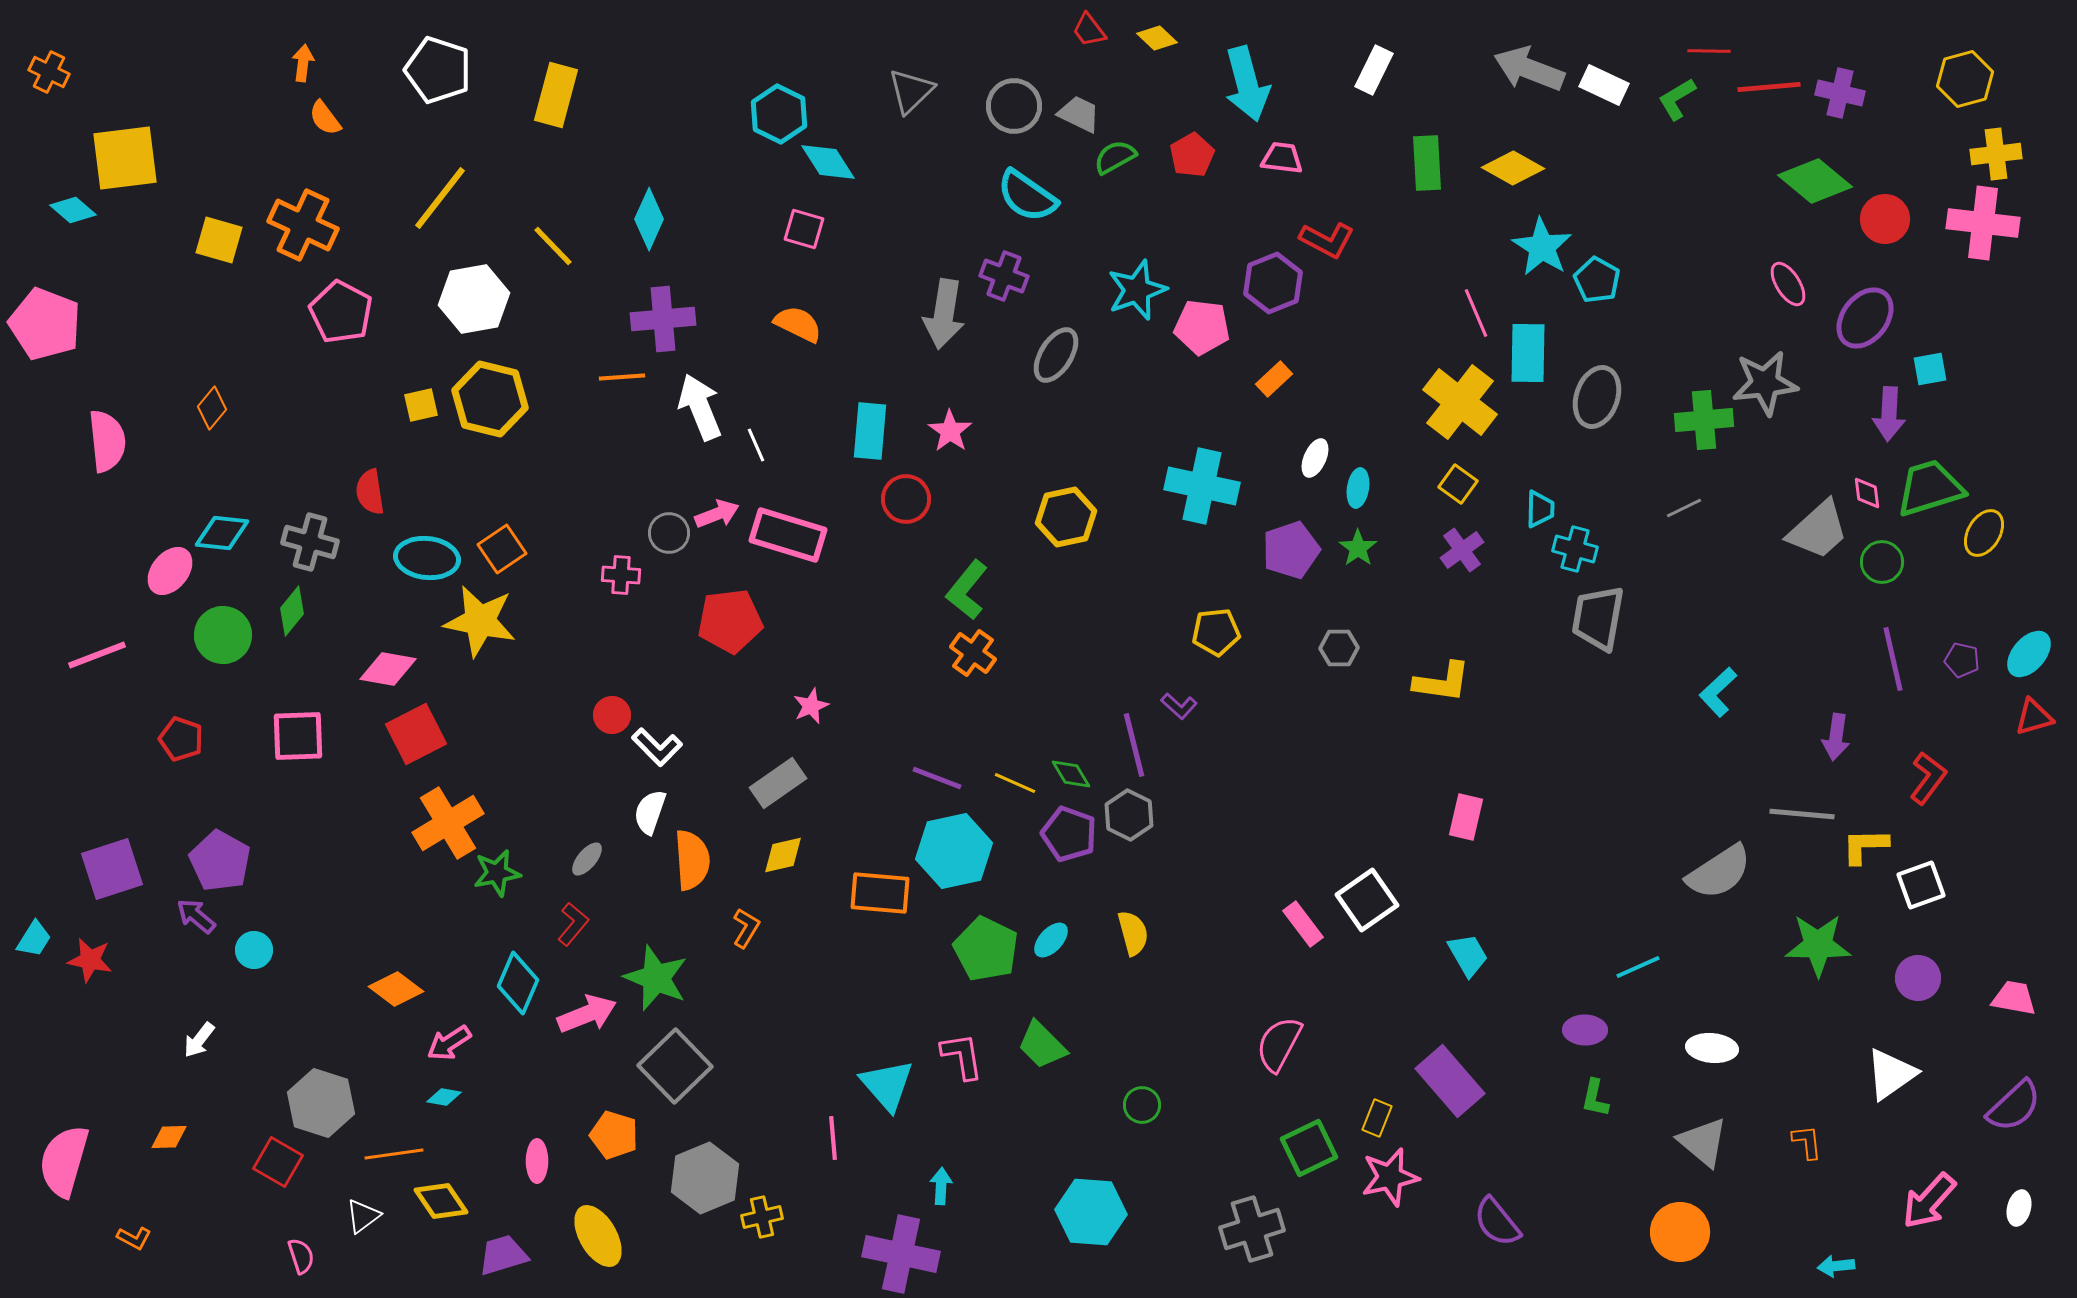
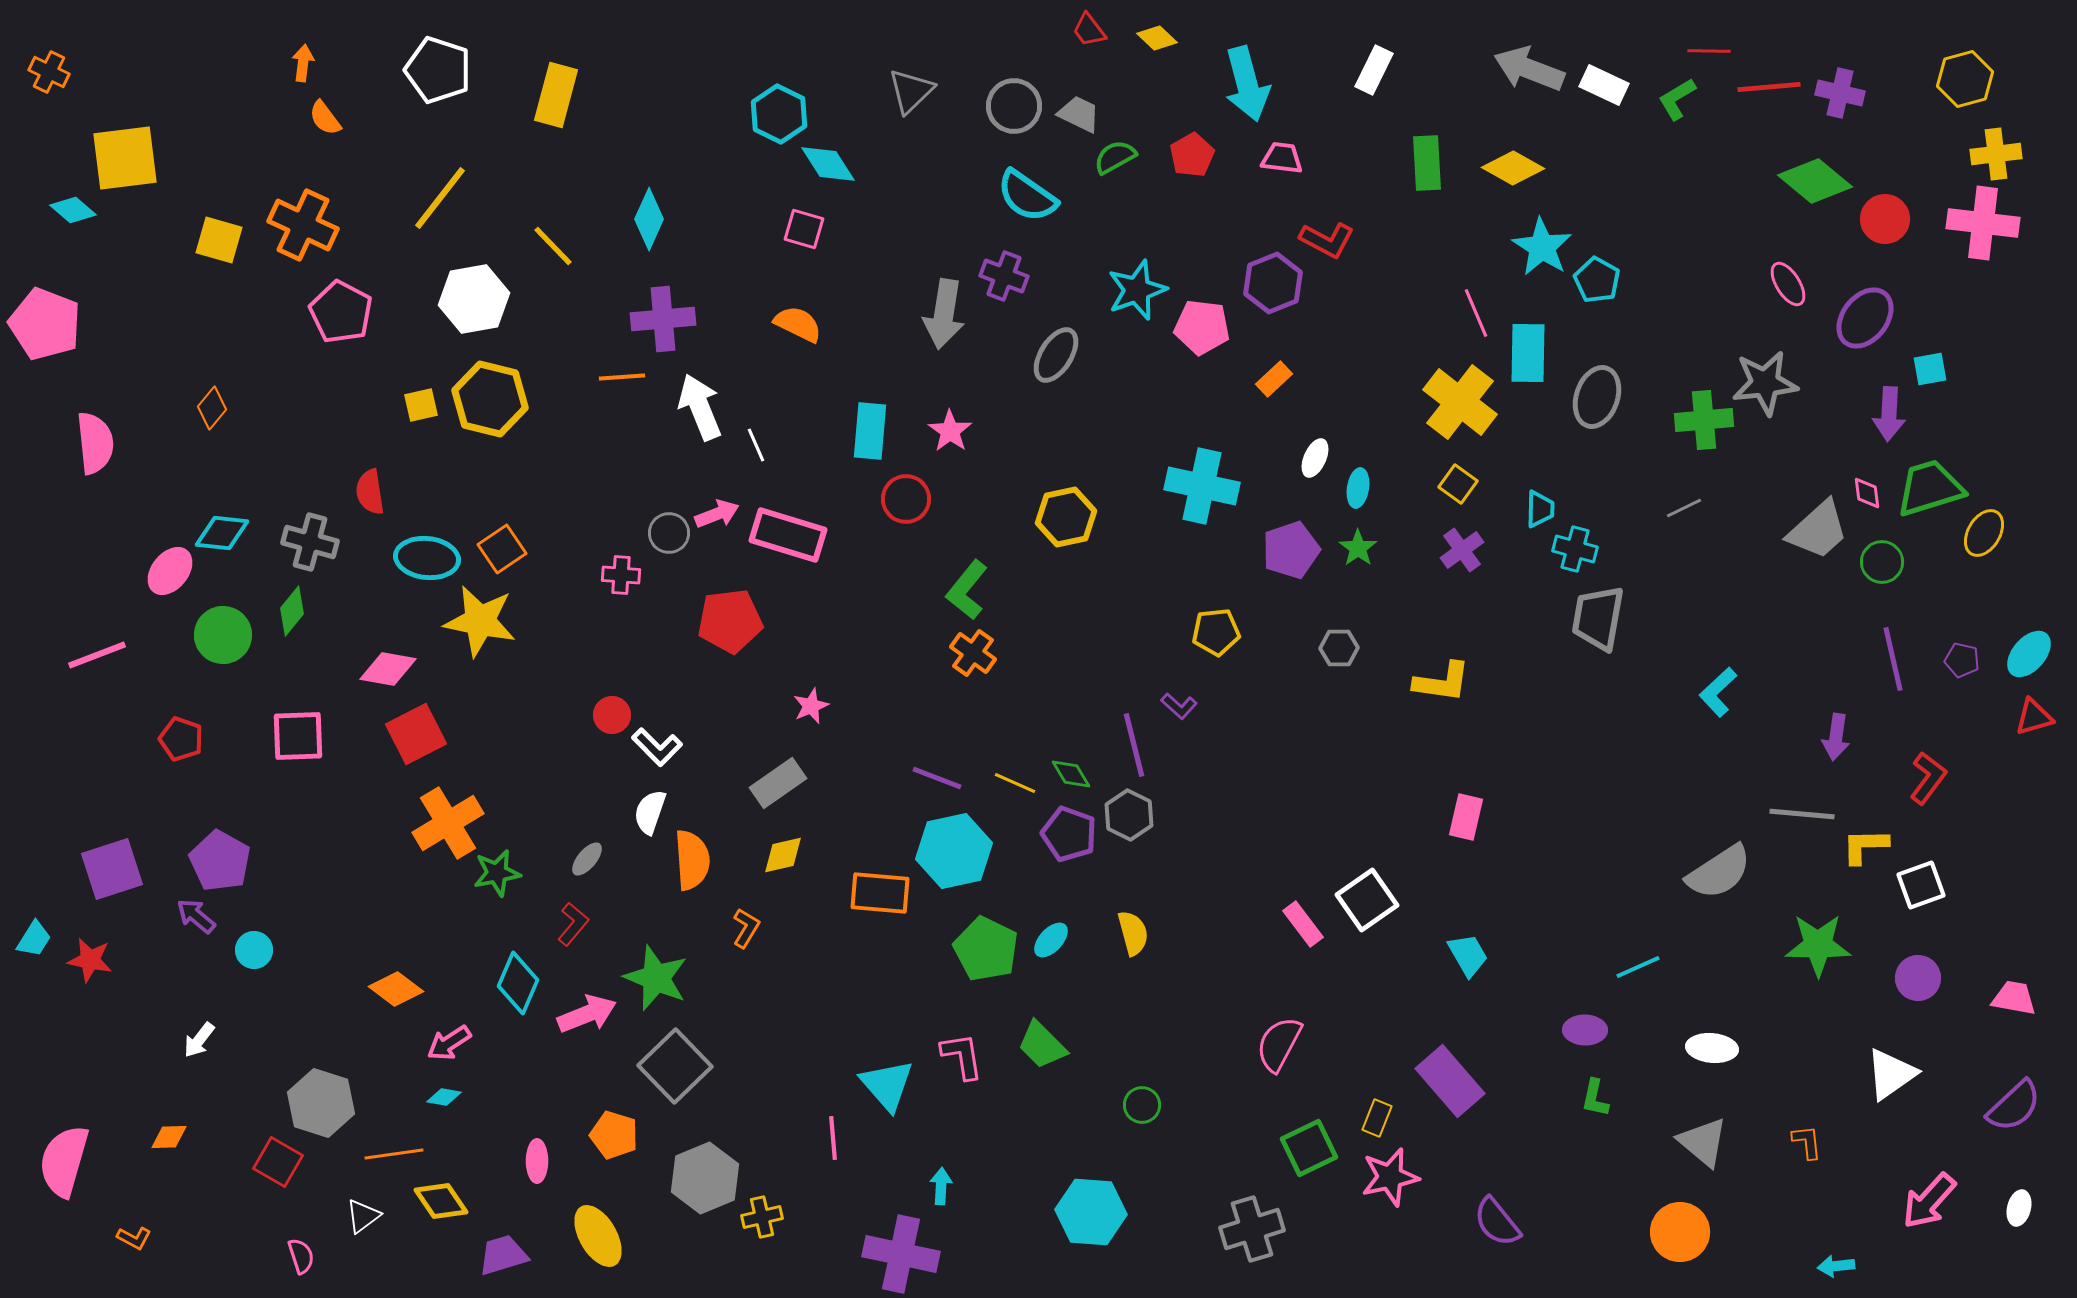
cyan diamond at (828, 162): moved 2 px down
pink semicircle at (107, 441): moved 12 px left, 2 px down
